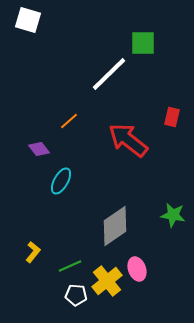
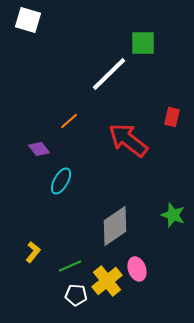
green star: rotated 10 degrees clockwise
